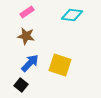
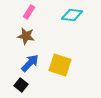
pink rectangle: moved 2 px right; rotated 24 degrees counterclockwise
